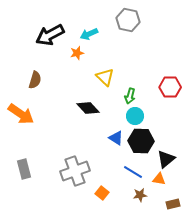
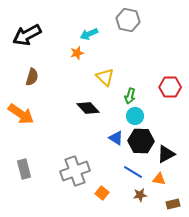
black arrow: moved 23 px left
brown semicircle: moved 3 px left, 3 px up
black triangle: moved 5 px up; rotated 12 degrees clockwise
